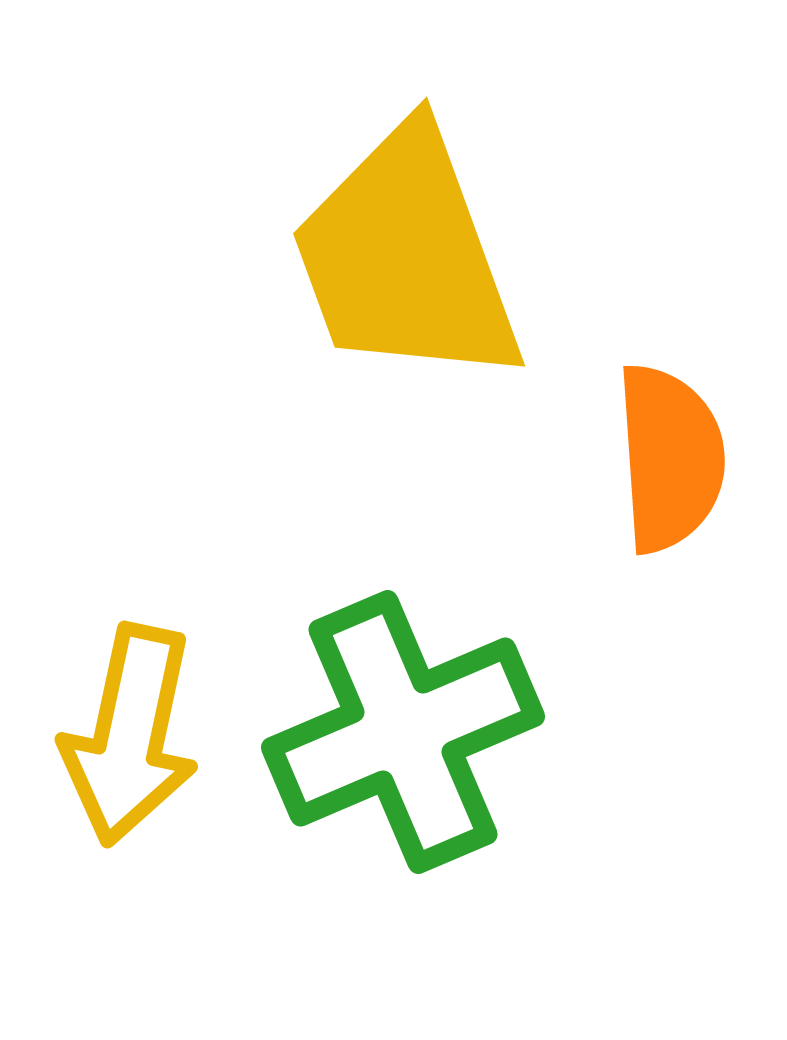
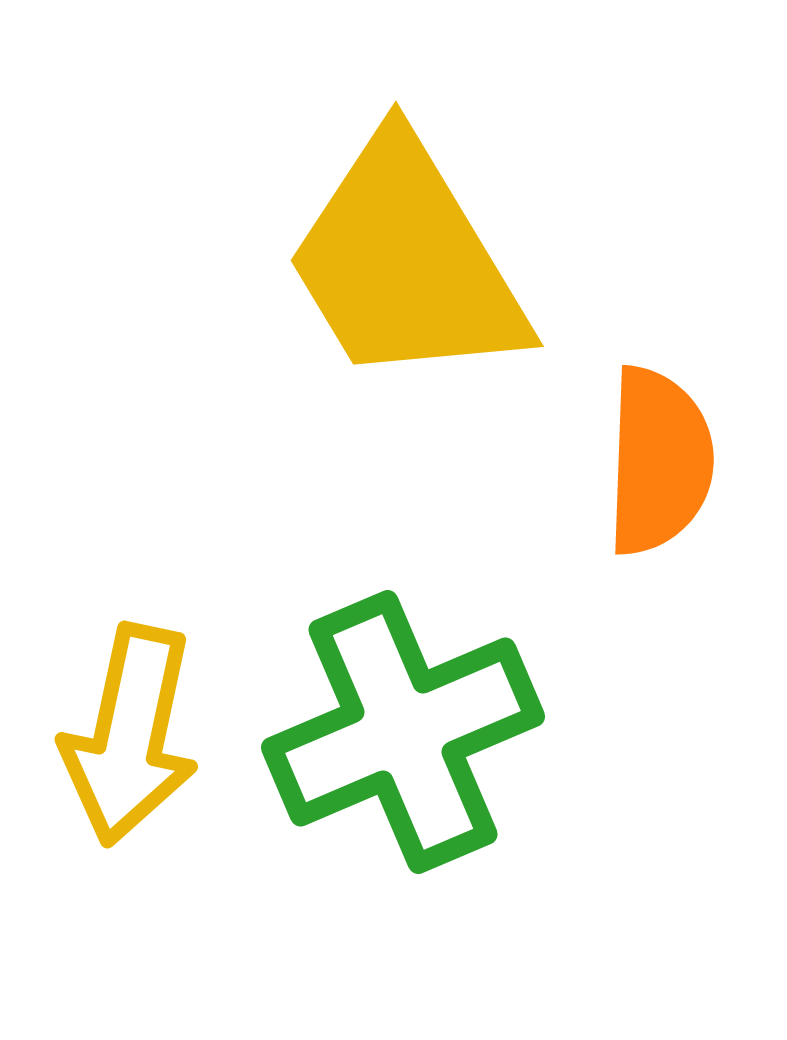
yellow trapezoid: moved 5 px down; rotated 11 degrees counterclockwise
orange semicircle: moved 11 px left, 3 px down; rotated 6 degrees clockwise
